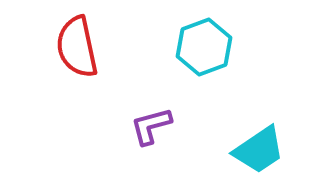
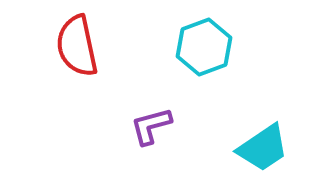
red semicircle: moved 1 px up
cyan trapezoid: moved 4 px right, 2 px up
